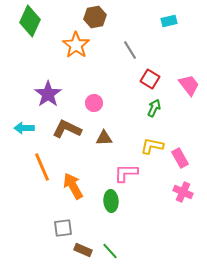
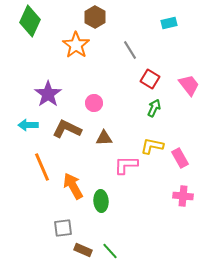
brown hexagon: rotated 20 degrees counterclockwise
cyan rectangle: moved 2 px down
cyan arrow: moved 4 px right, 3 px up
pink L-shape: moved 8 px up
pink cross: moved 4 px down; rotated 18 degrees counterclockwise
green ellipse: moved 10 px left
